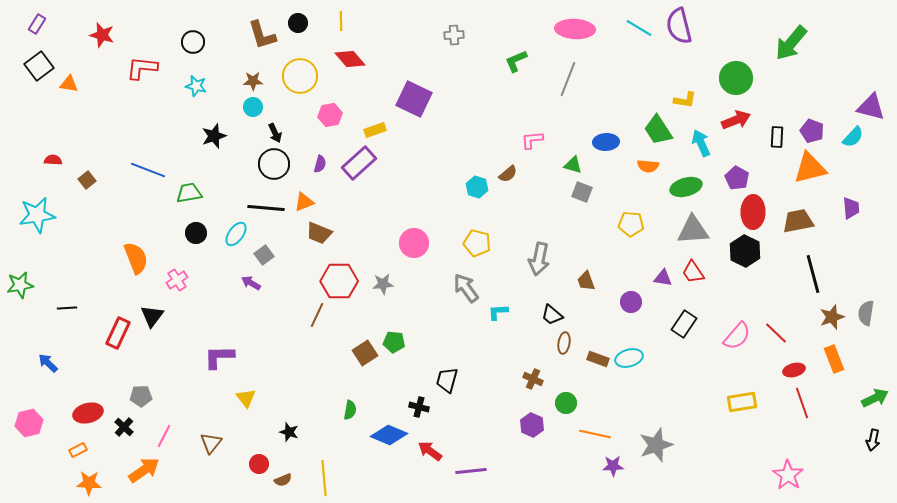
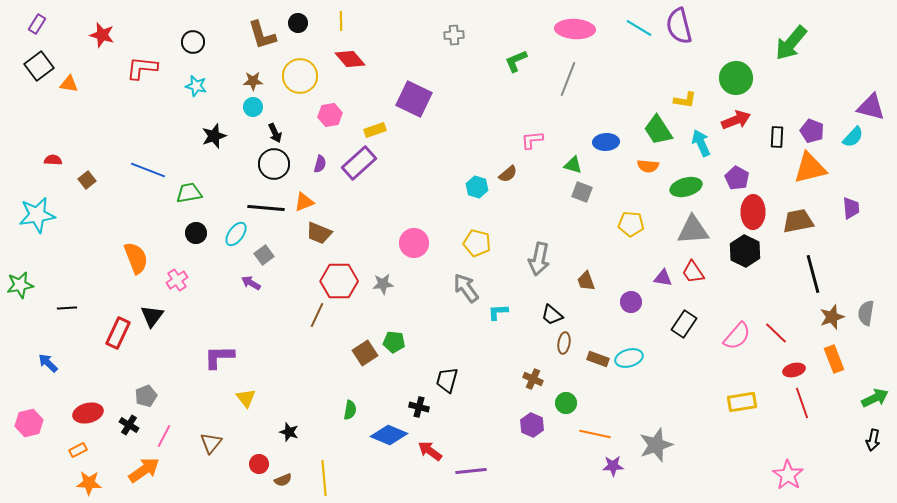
gray pentagon at (141, 396): moved 5 px right; rotated 20 degrees counterclockwise
black cross at (124, 427): moved 5 px right, 2 px up; rotated 12 degrees counterclockwise
